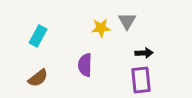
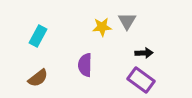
yellow star: moved 1 px right, 1 px up
purple rectangle: rotated 48 degrees counterclockwise
